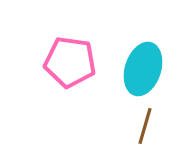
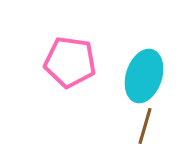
cyan ellipse: moved 1 px right, 7 px down
